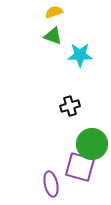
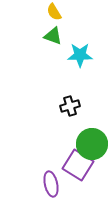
yellow semicircle: rotated 102 degrees counterclockwise
purple square: moved 2 px left, 2 px up; rotated 16 degrees clockwise
